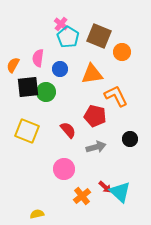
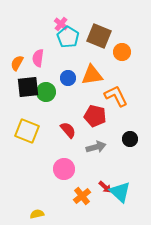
orange semicircle: moved 4 px right, 2 px up
blue circle: moved 8 px right, 9 px down
orange triangle: moved 1 px down
